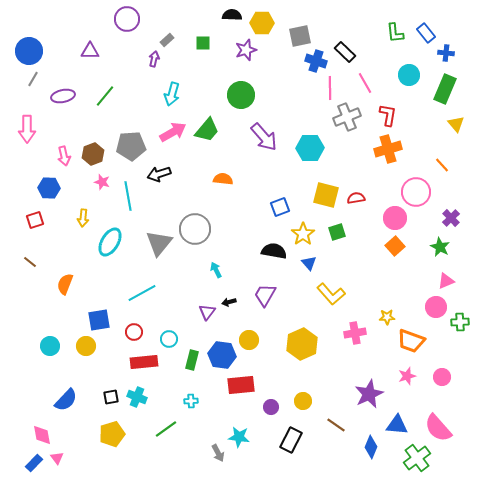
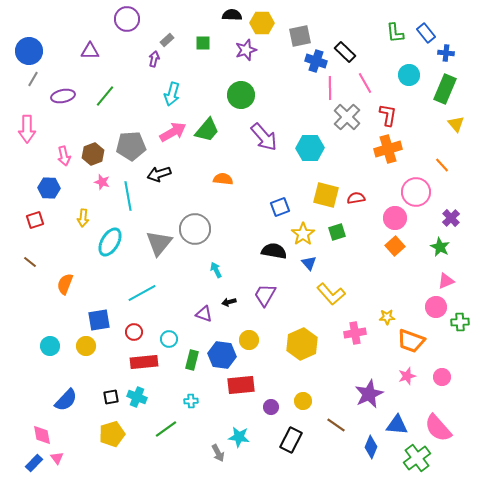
gray cross at (347, 117): rotated 24 degrees counterclockwise
purple triangle at (207, 312): moved 3 px left, 2 px down; rotated 48 degrees counterclockwise
